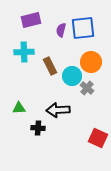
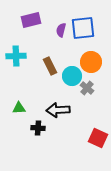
cyan cross: moved 8 px left, 4 px down
